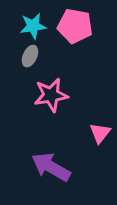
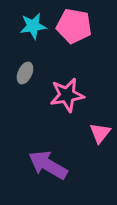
pink pentagon: moved 1 px left
gray ellipse: moved 5 px left, 17 px down
pink star: moved 16 px right
purple arrow: moved 3 px left, 2 px up
